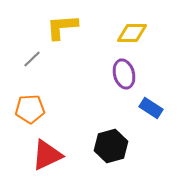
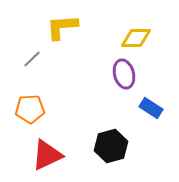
yellow diamond: moved 4 px right, 5 px down
